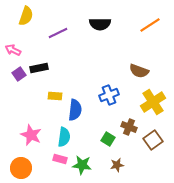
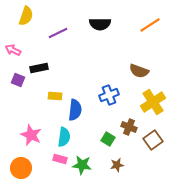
purple square: moved 1 px left, 6 px down; rotated 32 degrees counterclockwise
